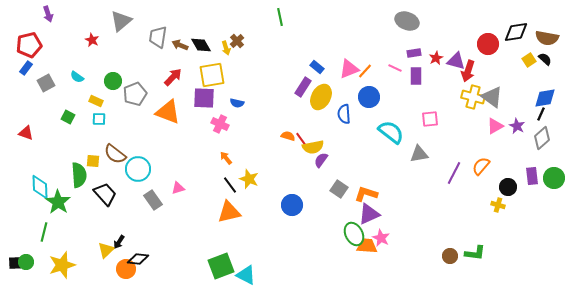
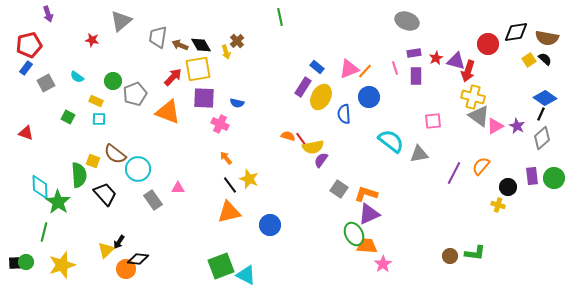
red star at (92, 40): rotated 16 degrees counterclockwise
yellow arrow at (226, 48): moved 4 px down
pink line at (395, 68): rotated 48 degrees clockwise
yellow square at (212, 75): moved 14 px left, 6 px up
gray triangle at (492, 97): moved 13 px left, 19 px down
blue diamond at (545, 98): rotated 45 degrees clockwise
pink square at (430, 119): moved 3 px right, 2 px down
cyan semicircle at (391, 132): moved 9 px down
yellow square at (93, 161): rotated 16 degrees clockwise
pink triangle at (178, 188): rotated 16 degrees clockwise
blue circle at (292, 205): moved 22 px left, 20 px down
pink star at (381, 238): moved 2 px right, 26 px down; rotated 12 degrees clockwise
